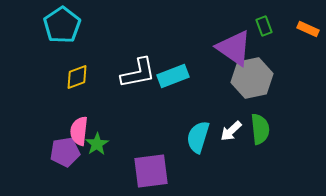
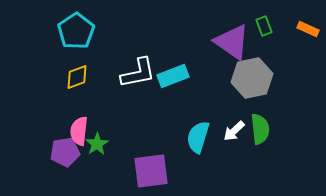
cyan pentagon: moved 14 px right, 6 px down
purple triangle: moved 2 px left, 6 px up
white arrow: moved 3 px right
